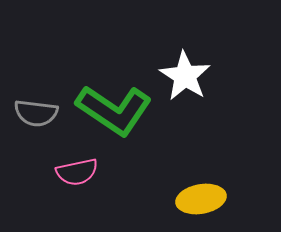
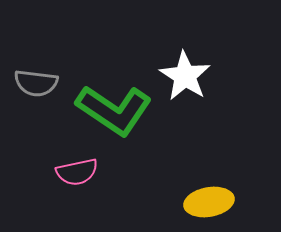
gray semicircle: moved 30 px up
yellow ellipse: moved 8 px right, 3 px down
